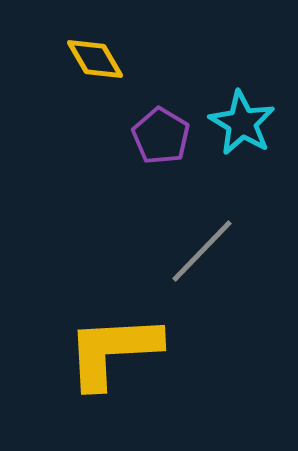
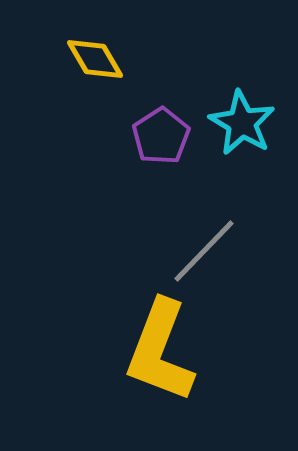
purple pentagon: rotated 8 degrees clockwise
gray line: moved 2 px right
yellow L-shape: moved 47 px right; rotated 66 degrees counterclockwise
